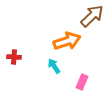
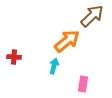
orange arrow: rotated 20 degrees counterclockwise
cyan arrow: rotated 49 degrees clockwise
pink rectangle: moved 1 px right, 2 px down; rotated 14 degrees counterclockwise
